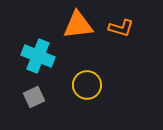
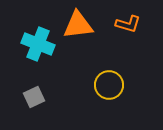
orange L-shape: moved 7 px right, 4 px up
cyan cross: moved 12 px up
yellow circle: moved 22 px right
